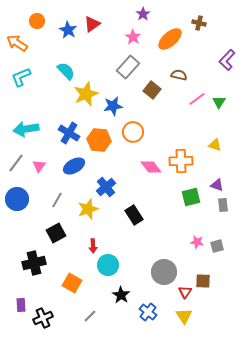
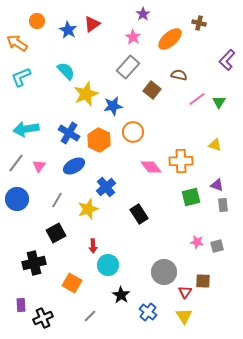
orange hexagon at (99, 140): rotated 20 degrees clockwise
black rectangle at (134, 215): moved 5 px right, 1 px up
